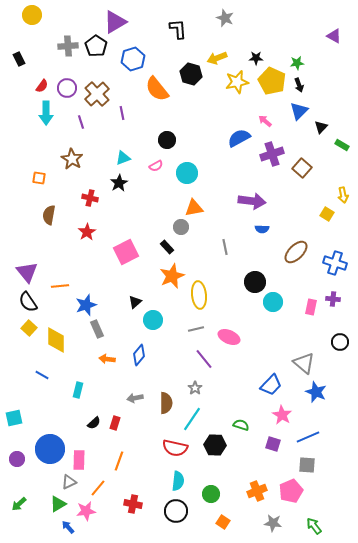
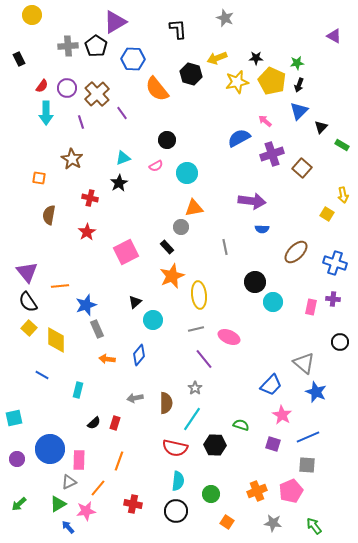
blue hexagon at (133, 59): rotated 20 degrees clockwise
black arrow at (299, 85): rotated 40 degrees clockwise
purple line at (122, 113): rotated 24 degrees counterclockwise
orange square at (223, 522): moved 4 px right
